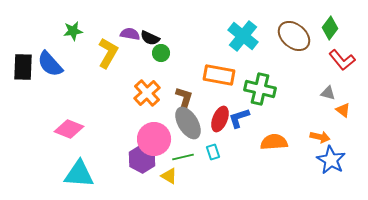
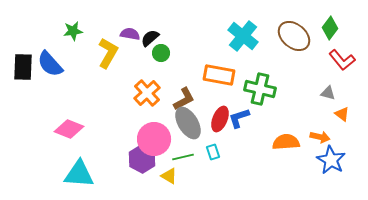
black semicircle: rotated 114 degrees clockwise
brown L-shape: rotated 45 degrees clockwise
orange triangle: moved 1 px left, 4 px down
orange semicircle: moved 12 px right
